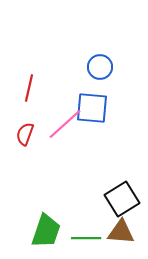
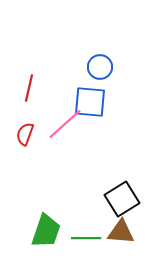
blue square: moved 2 px left, 6 px up
